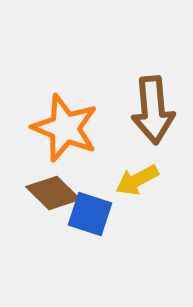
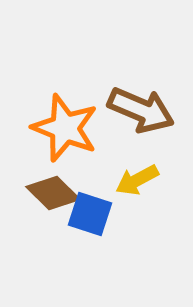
brown arrow: moved 12 px left; rotated 62 degrees counterclockwise
